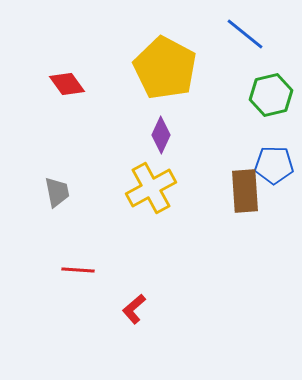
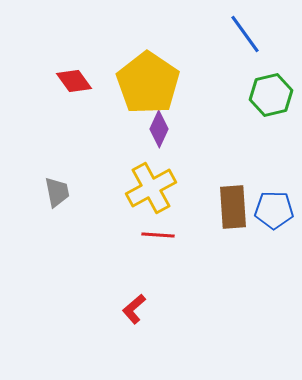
blue line: rotated 15 degrees clockwise
yellow pentagon: moved 17 px left, 15 px down; rotated 6 degrees clockwise
red diamond: moved 7 px right, 3 px up
purple diamond: moved 2 px left, 6 px up
blue pentagon: moved 45 px down
brown rectangle: moved 12 px left, 16 px down
red line: moved 80 px right, 35 px up
